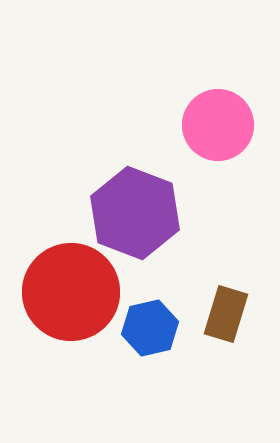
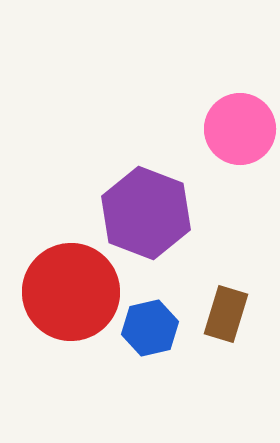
pink circle: moved 22 px right, 4 px down
purple hexagon: moved 11 px right
